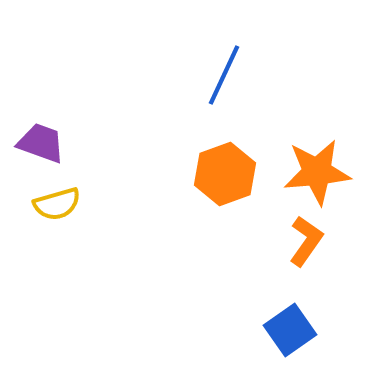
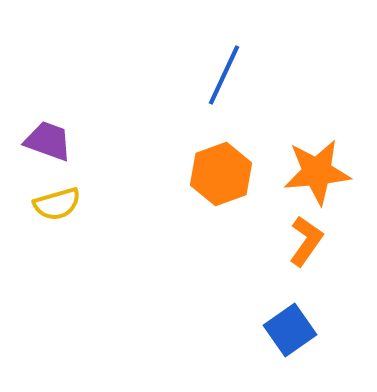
purple trapezoid: moved 7 px right, 2 px up
orange hexagon: moved 4 px left
